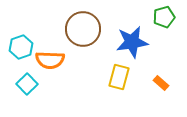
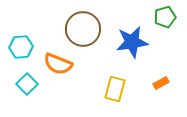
green pentagon: moved 1 px right
cyan hexagon: rotated 15 degrees clockwise
orange semicircle: moved 8 px right, 4 px down; rotated 20 degrees clockwise
yellow rectangle: moved 4 px left, 12 px down
orange rectangle: rotated 70 degrees counterclockwise
